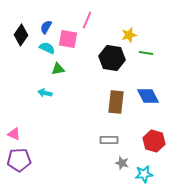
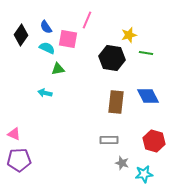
blue semicircle: rotated 64 degrees counterclockwise
